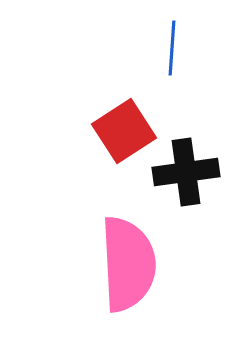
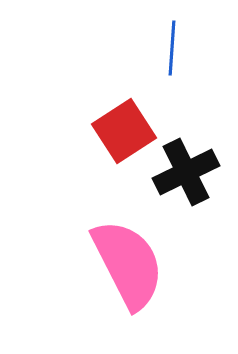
black cross: rotated 18 degrees counterclockwise
pink semicircle: rotated 24 degrees counterclockwise
